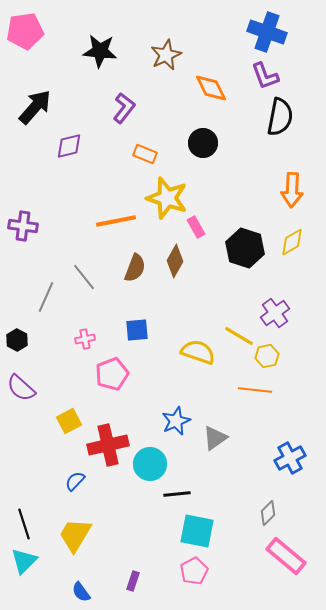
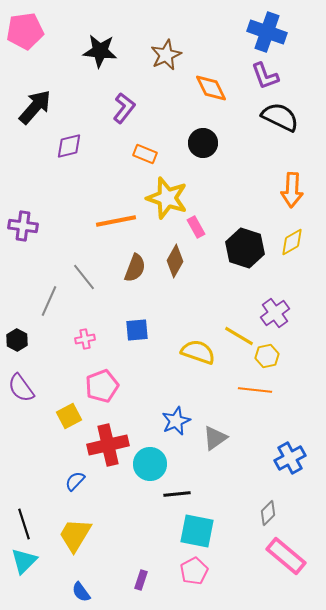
black semicircle at (280, 117): rotated 75 degrees counterclockwise
gray line at (46, 297): moved 3 px right, 4 px down
pink pentagon at (112, 374): moved 10 px left, 12 px down
purple semicircle at (21, 388): rotated 12 degrees clockwise
yellow square at (69, 421): moved 5 px up
purple rectangle at (133, 581): moved 8 px right, 1 px up
